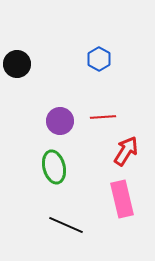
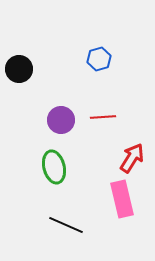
blue hexagon: rotated 15 degrees clockwise
black circle: moved 2 px right, 5 px down
purple circle: moved 1 px right, 1 px up
red arrow: moved 6 px right, 7 px down
